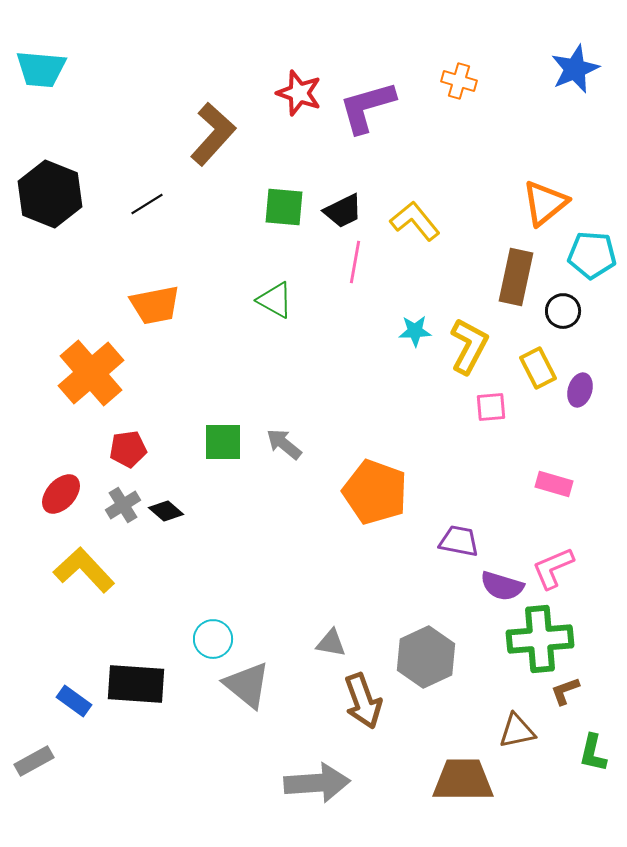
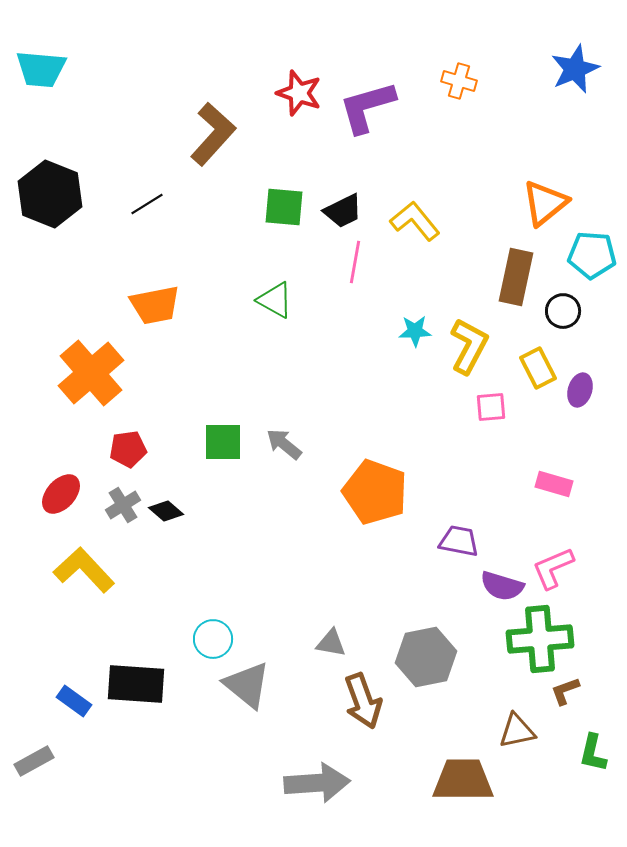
gray hexagon at (426, 657): rotated 14 degrees clockwise
